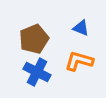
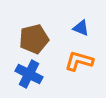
brown pentagon: rotated 8 degrees clockwise
blue cross: moved 8 px left, 2 px down
